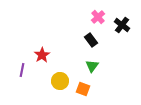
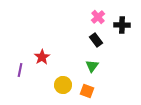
black cross: rotated 35 degrees counterclockwise
black rectangle: moved 5 px right
red star: moved 2 px down
purple line: moved 2 px left
yellow circle: moved 3 px right, 4 px down
orange square: moved 4 px right, 2 px down
